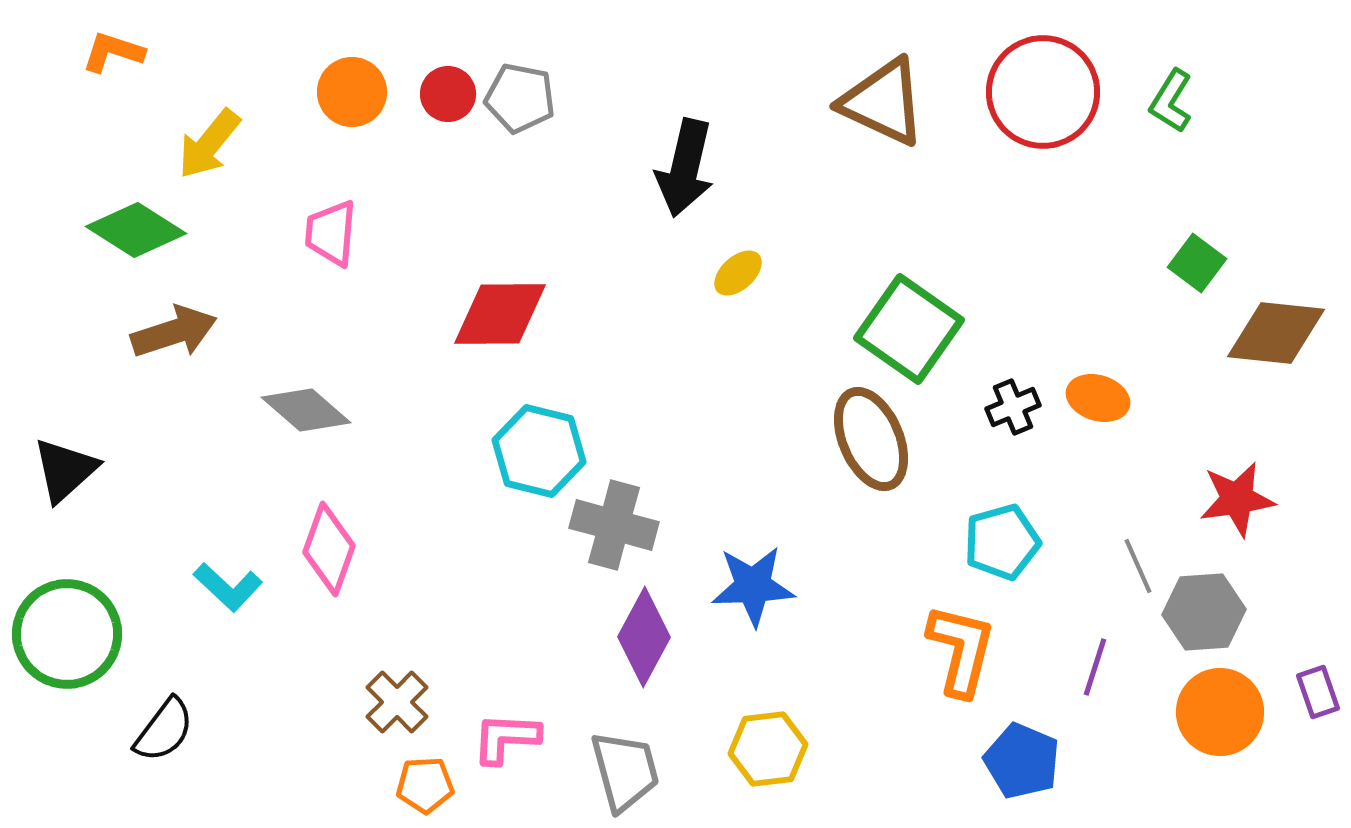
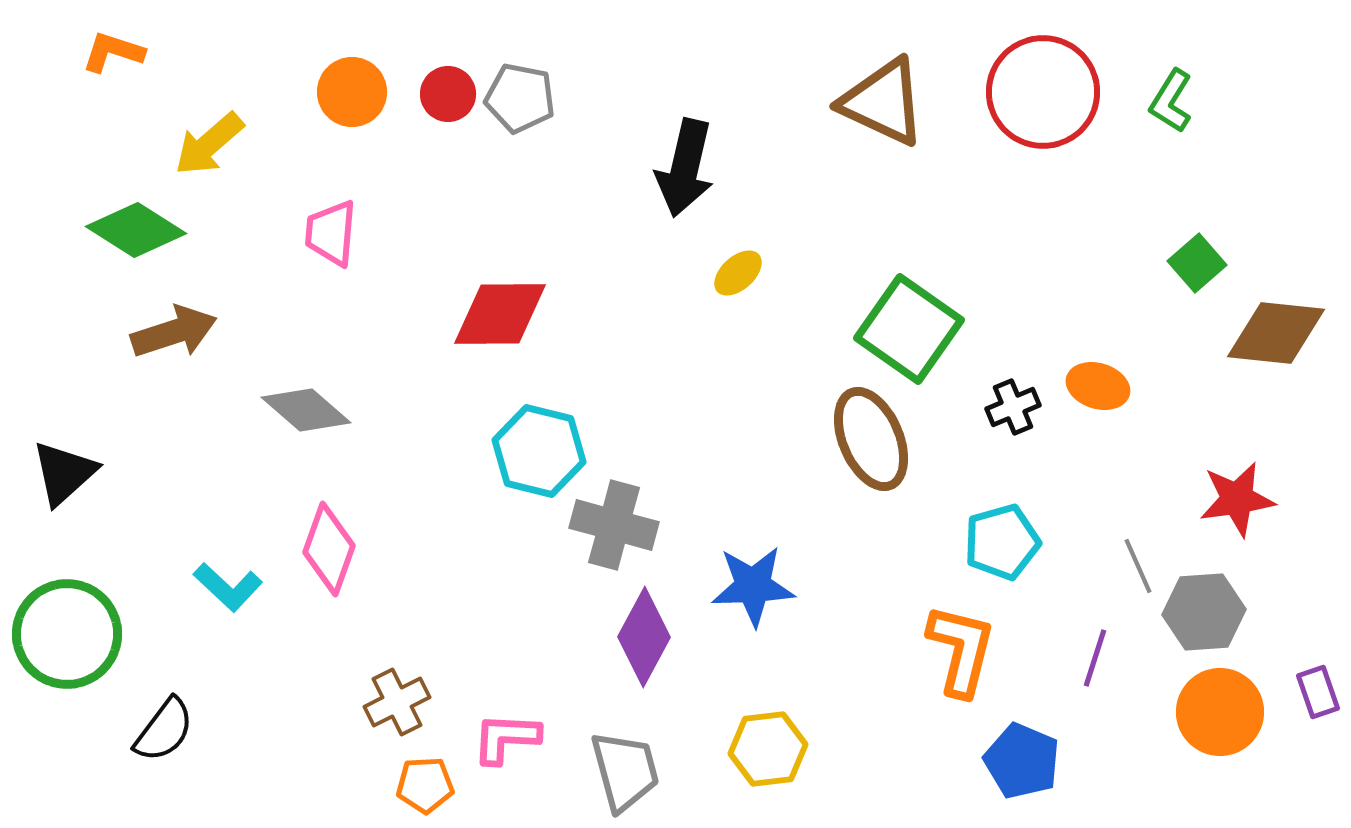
yellow arrow at (209, 144): rotated 10 degrees clockwise
green square at (1197, 263): rotated 12 degrees clockwise
orange ellipse at (1098, 398): moved 12 px up
black triangle at (65, 470): moved 1 px left, 3 px down
purple line at (1095, 667): moved 9 px up
brown cross at (397, 702): rotated 18 degrees clockwise
